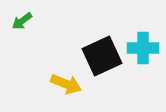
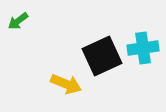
green arrow: moved 4 px left
cyan cross: rotated 8 degrees counterclockwise
